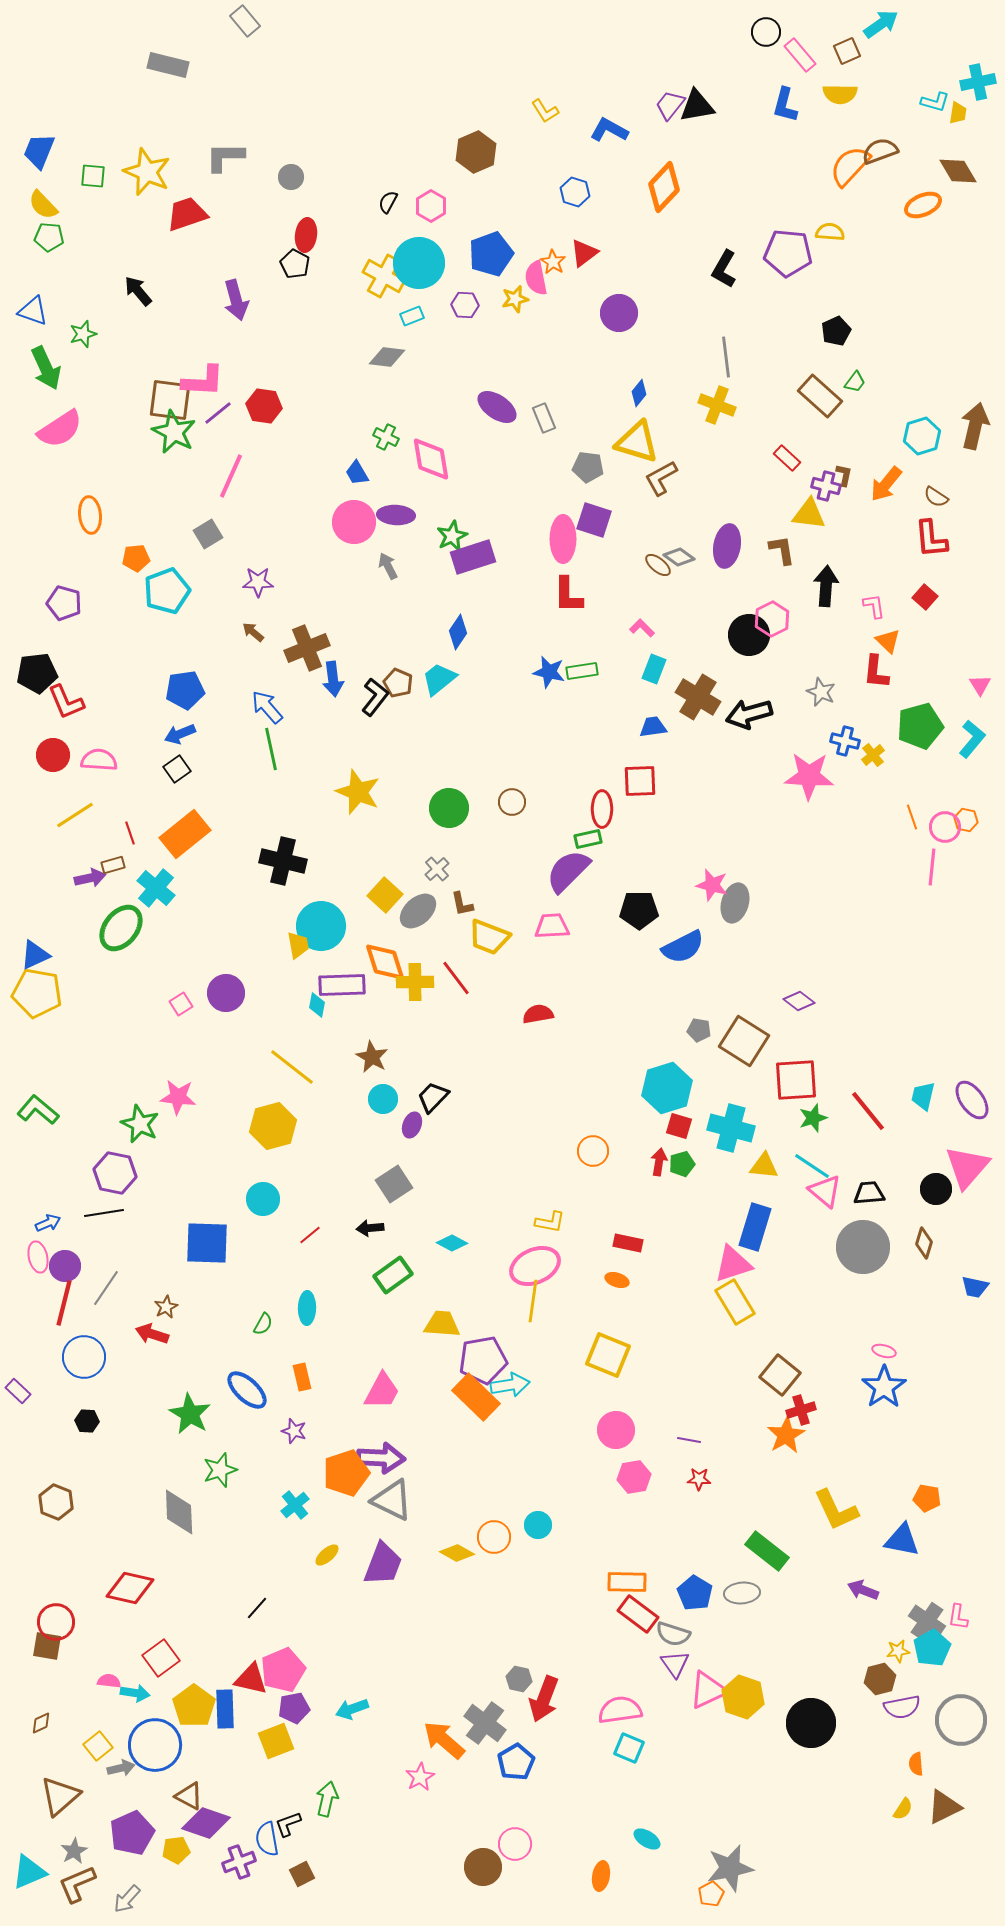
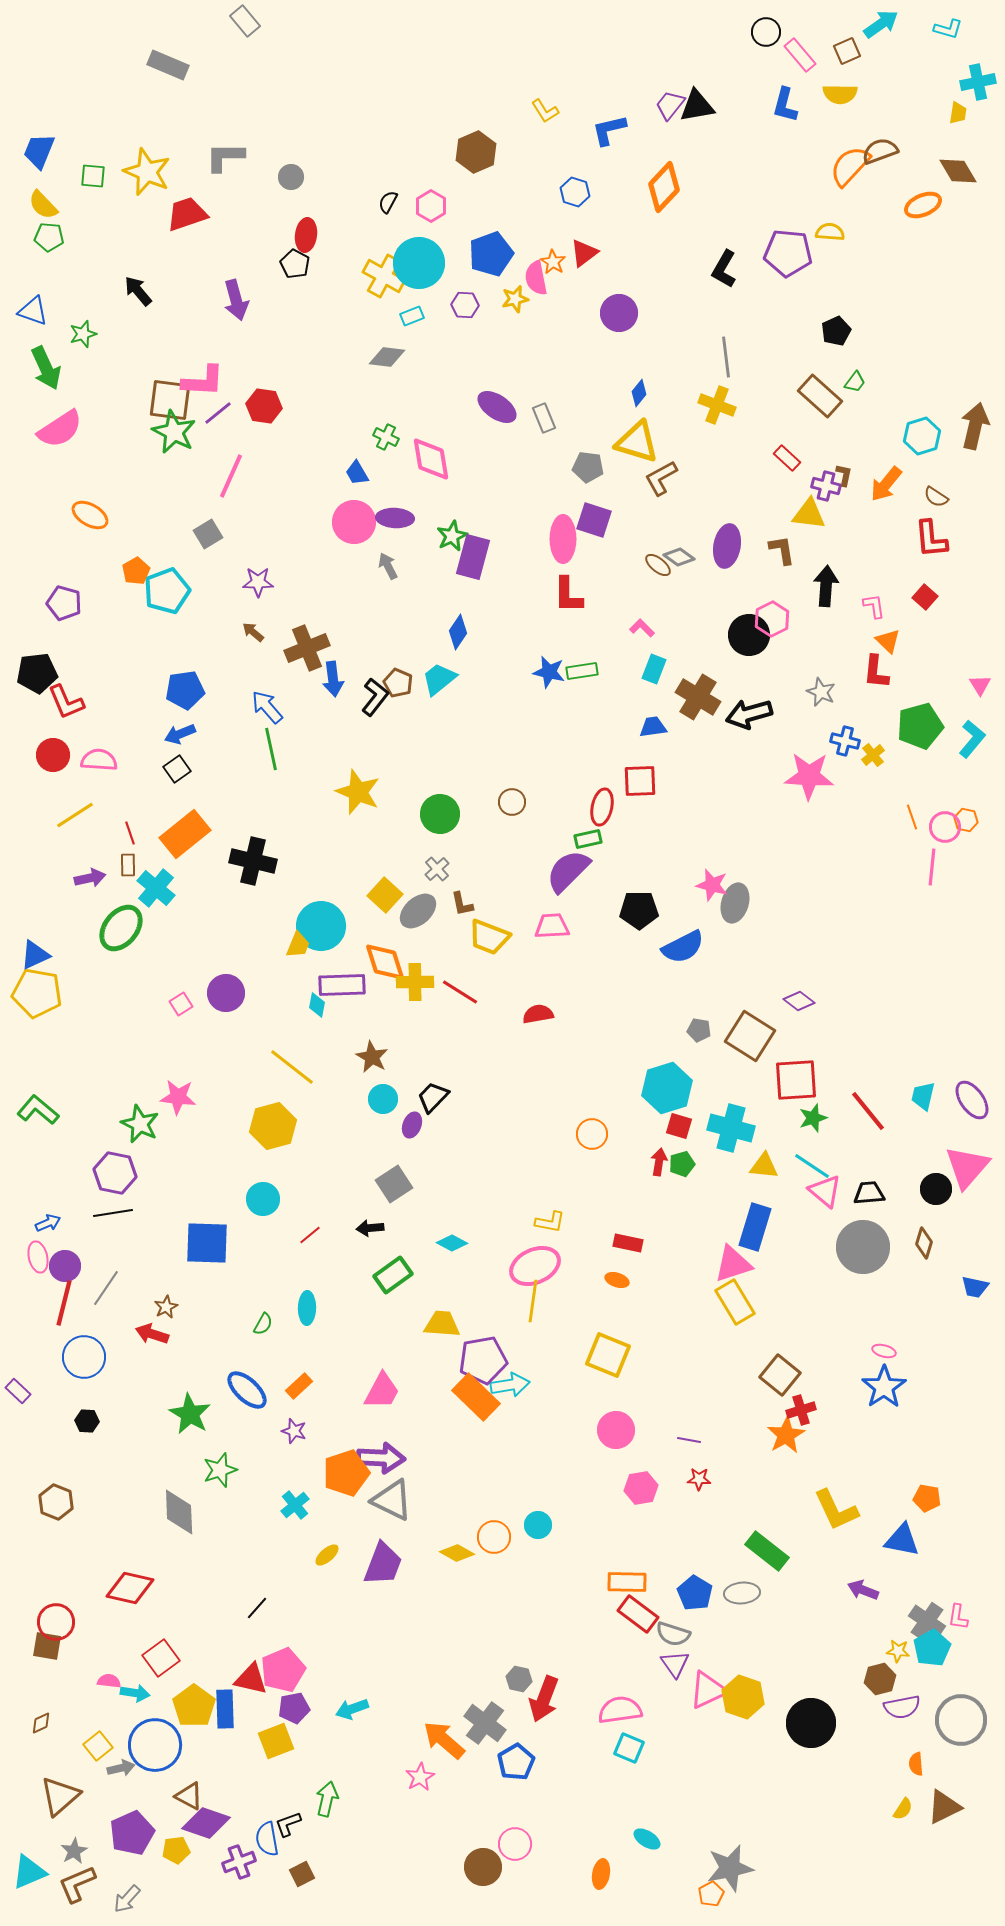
gray rectangle at (168, 65): rotated 9 degrees clockwise
cyan L-shape at (935, 102): moved 13 px right, 73 px up
blue L-shape at (609, 130): rotated 42 degrees counterclockwise
orange ellipse at (90, 515): rotated 54 degrees counterclockwise
purple ellipse at (396, 515): moved 1 px left, 3 px down
purple rectangle at (473, 557): rotated 57 degrees counterclockwise
orange pentagon at (136, 558): moved 13 px down; rotated 24 degrees counterclockwise
green circle at (449, 808): moved 9 px left, 6 px down
red ellipse at (602, 809): moved 2 px up; rotated 12 degrees clockwise
black cross at (283, 861): moved 30 px left
brown rectangle at (113, 865): moved 15 px right; rotated 75 degrees counterclockwise
yellow trapezoid at (298, 945): rotated 32 degrees clockwise
red line at (456, 978): moved 4 px right, 14 px down; rotated 21 degrees counterclockwise
brown square at (744, 1041): moved 6 px right, 5 px up
orange circle at (593, 1151): moved 1 px left, 17 px up
black line at (104, 1213): moved 9 px right
orange rectangle at (302, 1377): moved 3 px left, 9 px down; rotated 60 degrees clockwise
pink hexagon at (634, 1477): moved 7 px right, 11 px down
yellow star at (898, 1651): rotated 15 degrees clockwise
orange ellipse at (601, 1876): moved 2 px up
